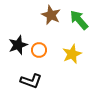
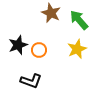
brown star: moved 2 px up
yellow star: moved 5 px right, 5 px up
